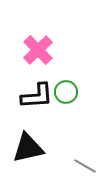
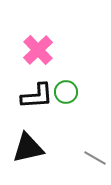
gray line: moved 10 px right, 8 px up
